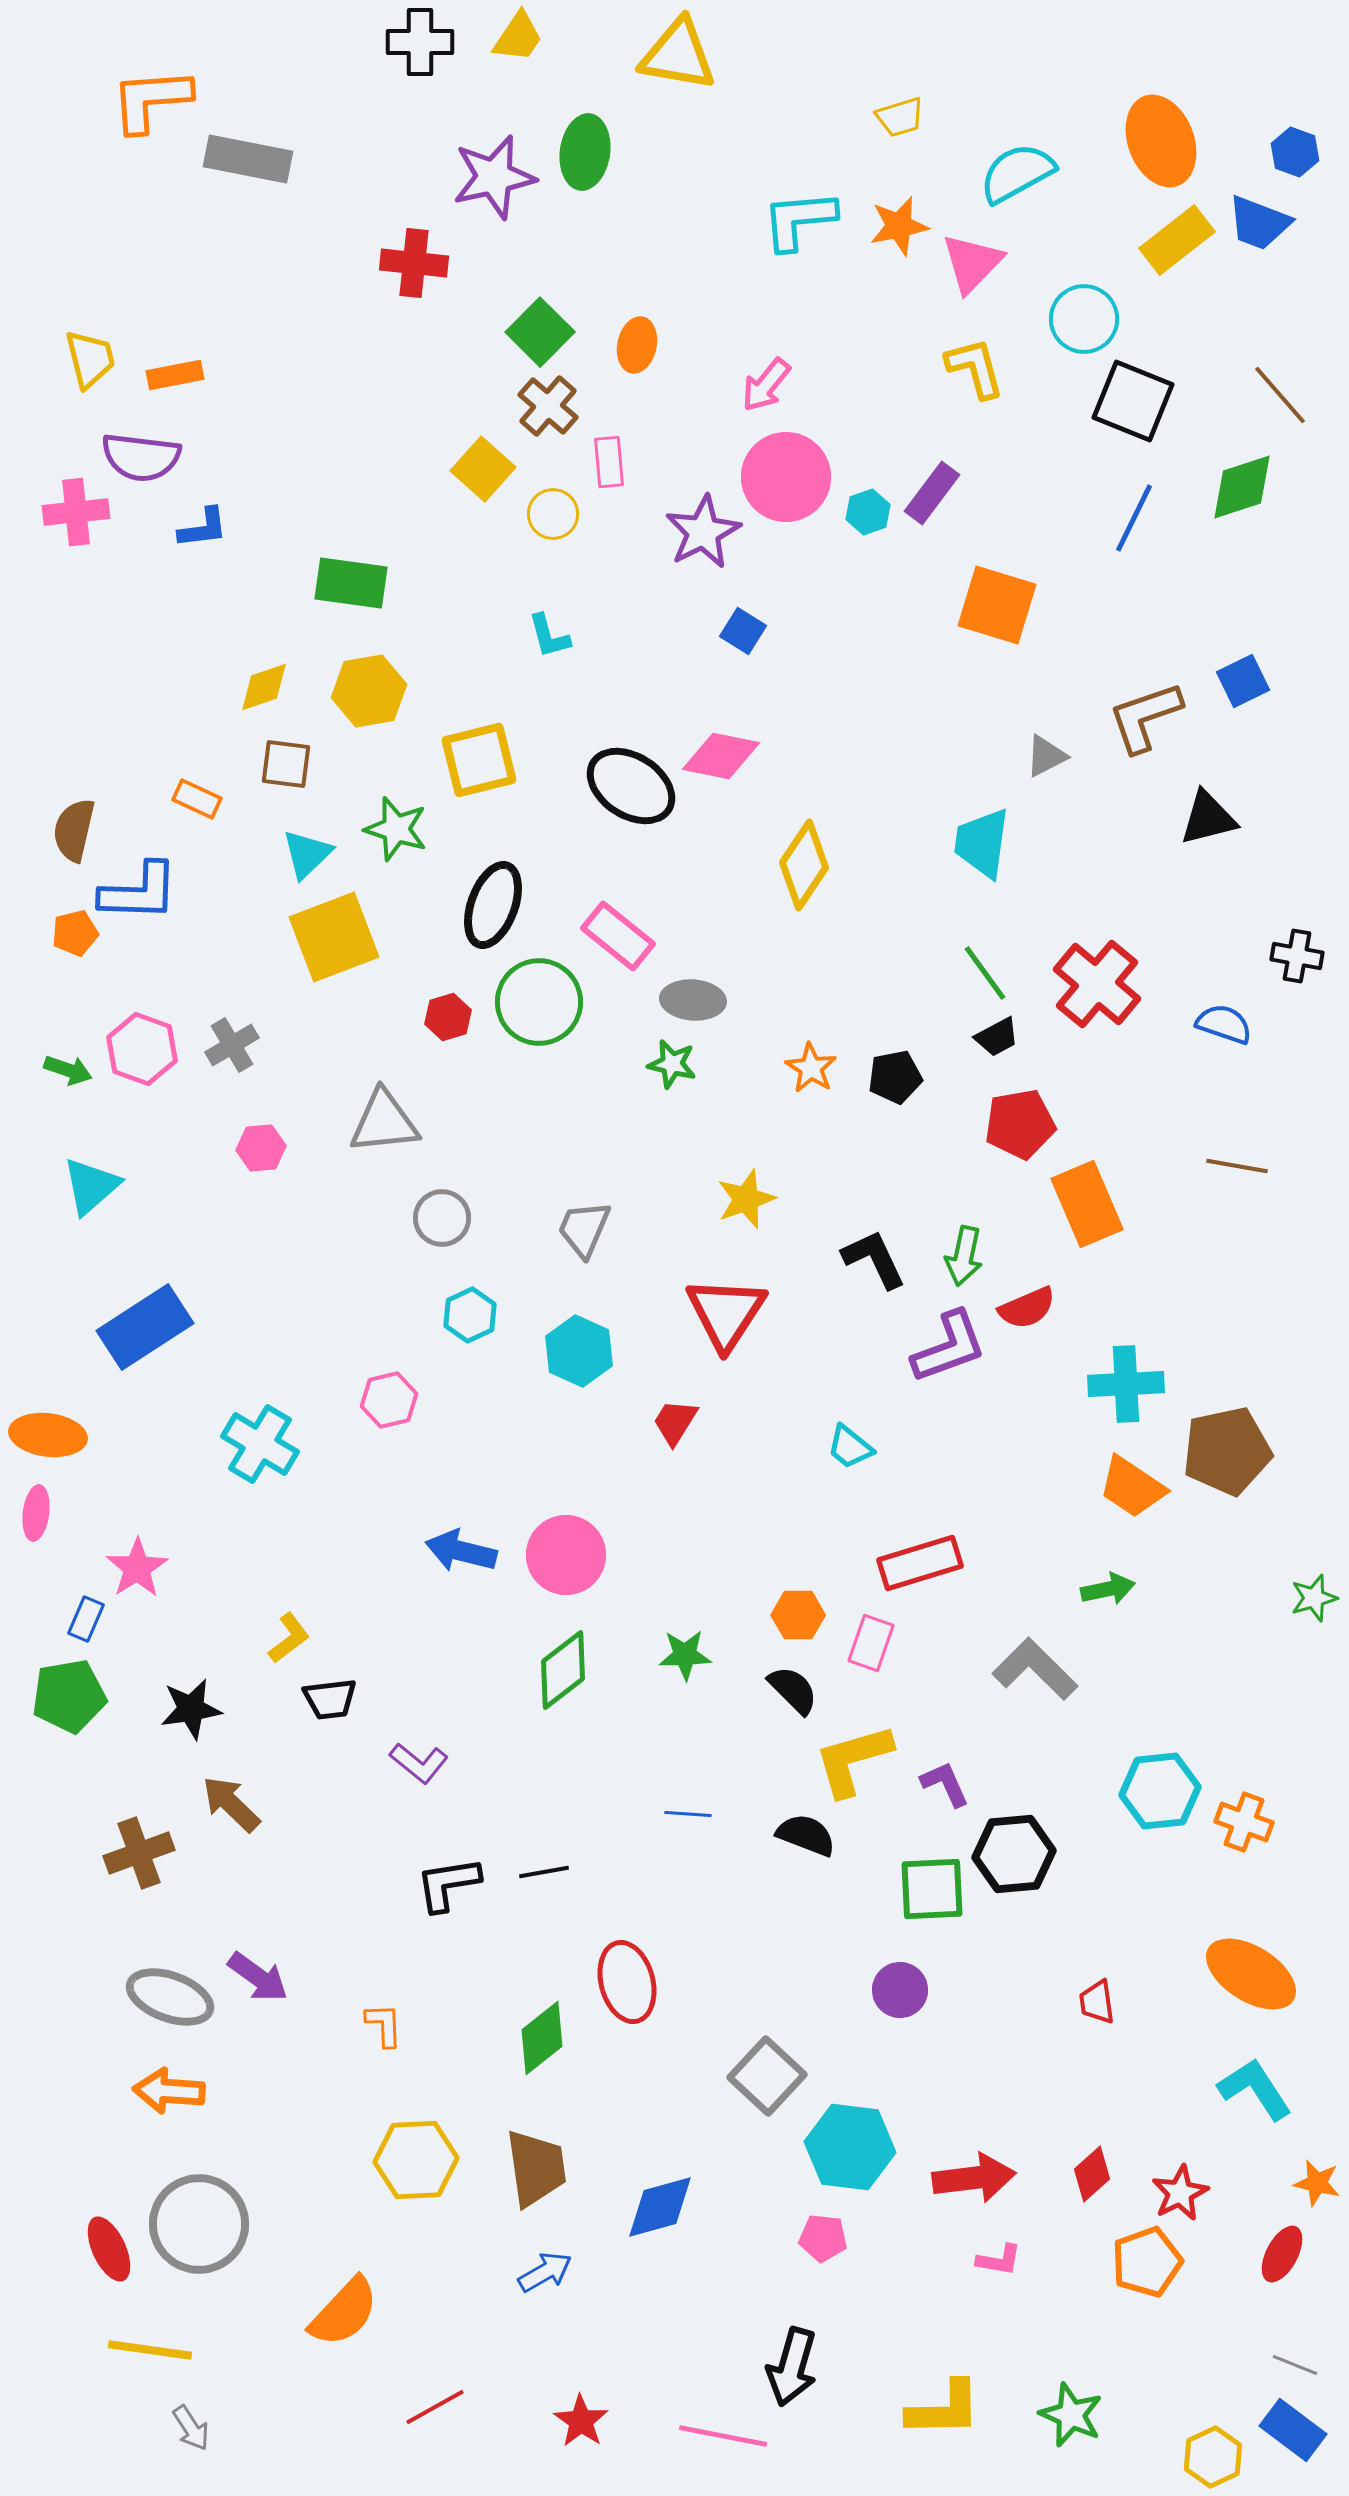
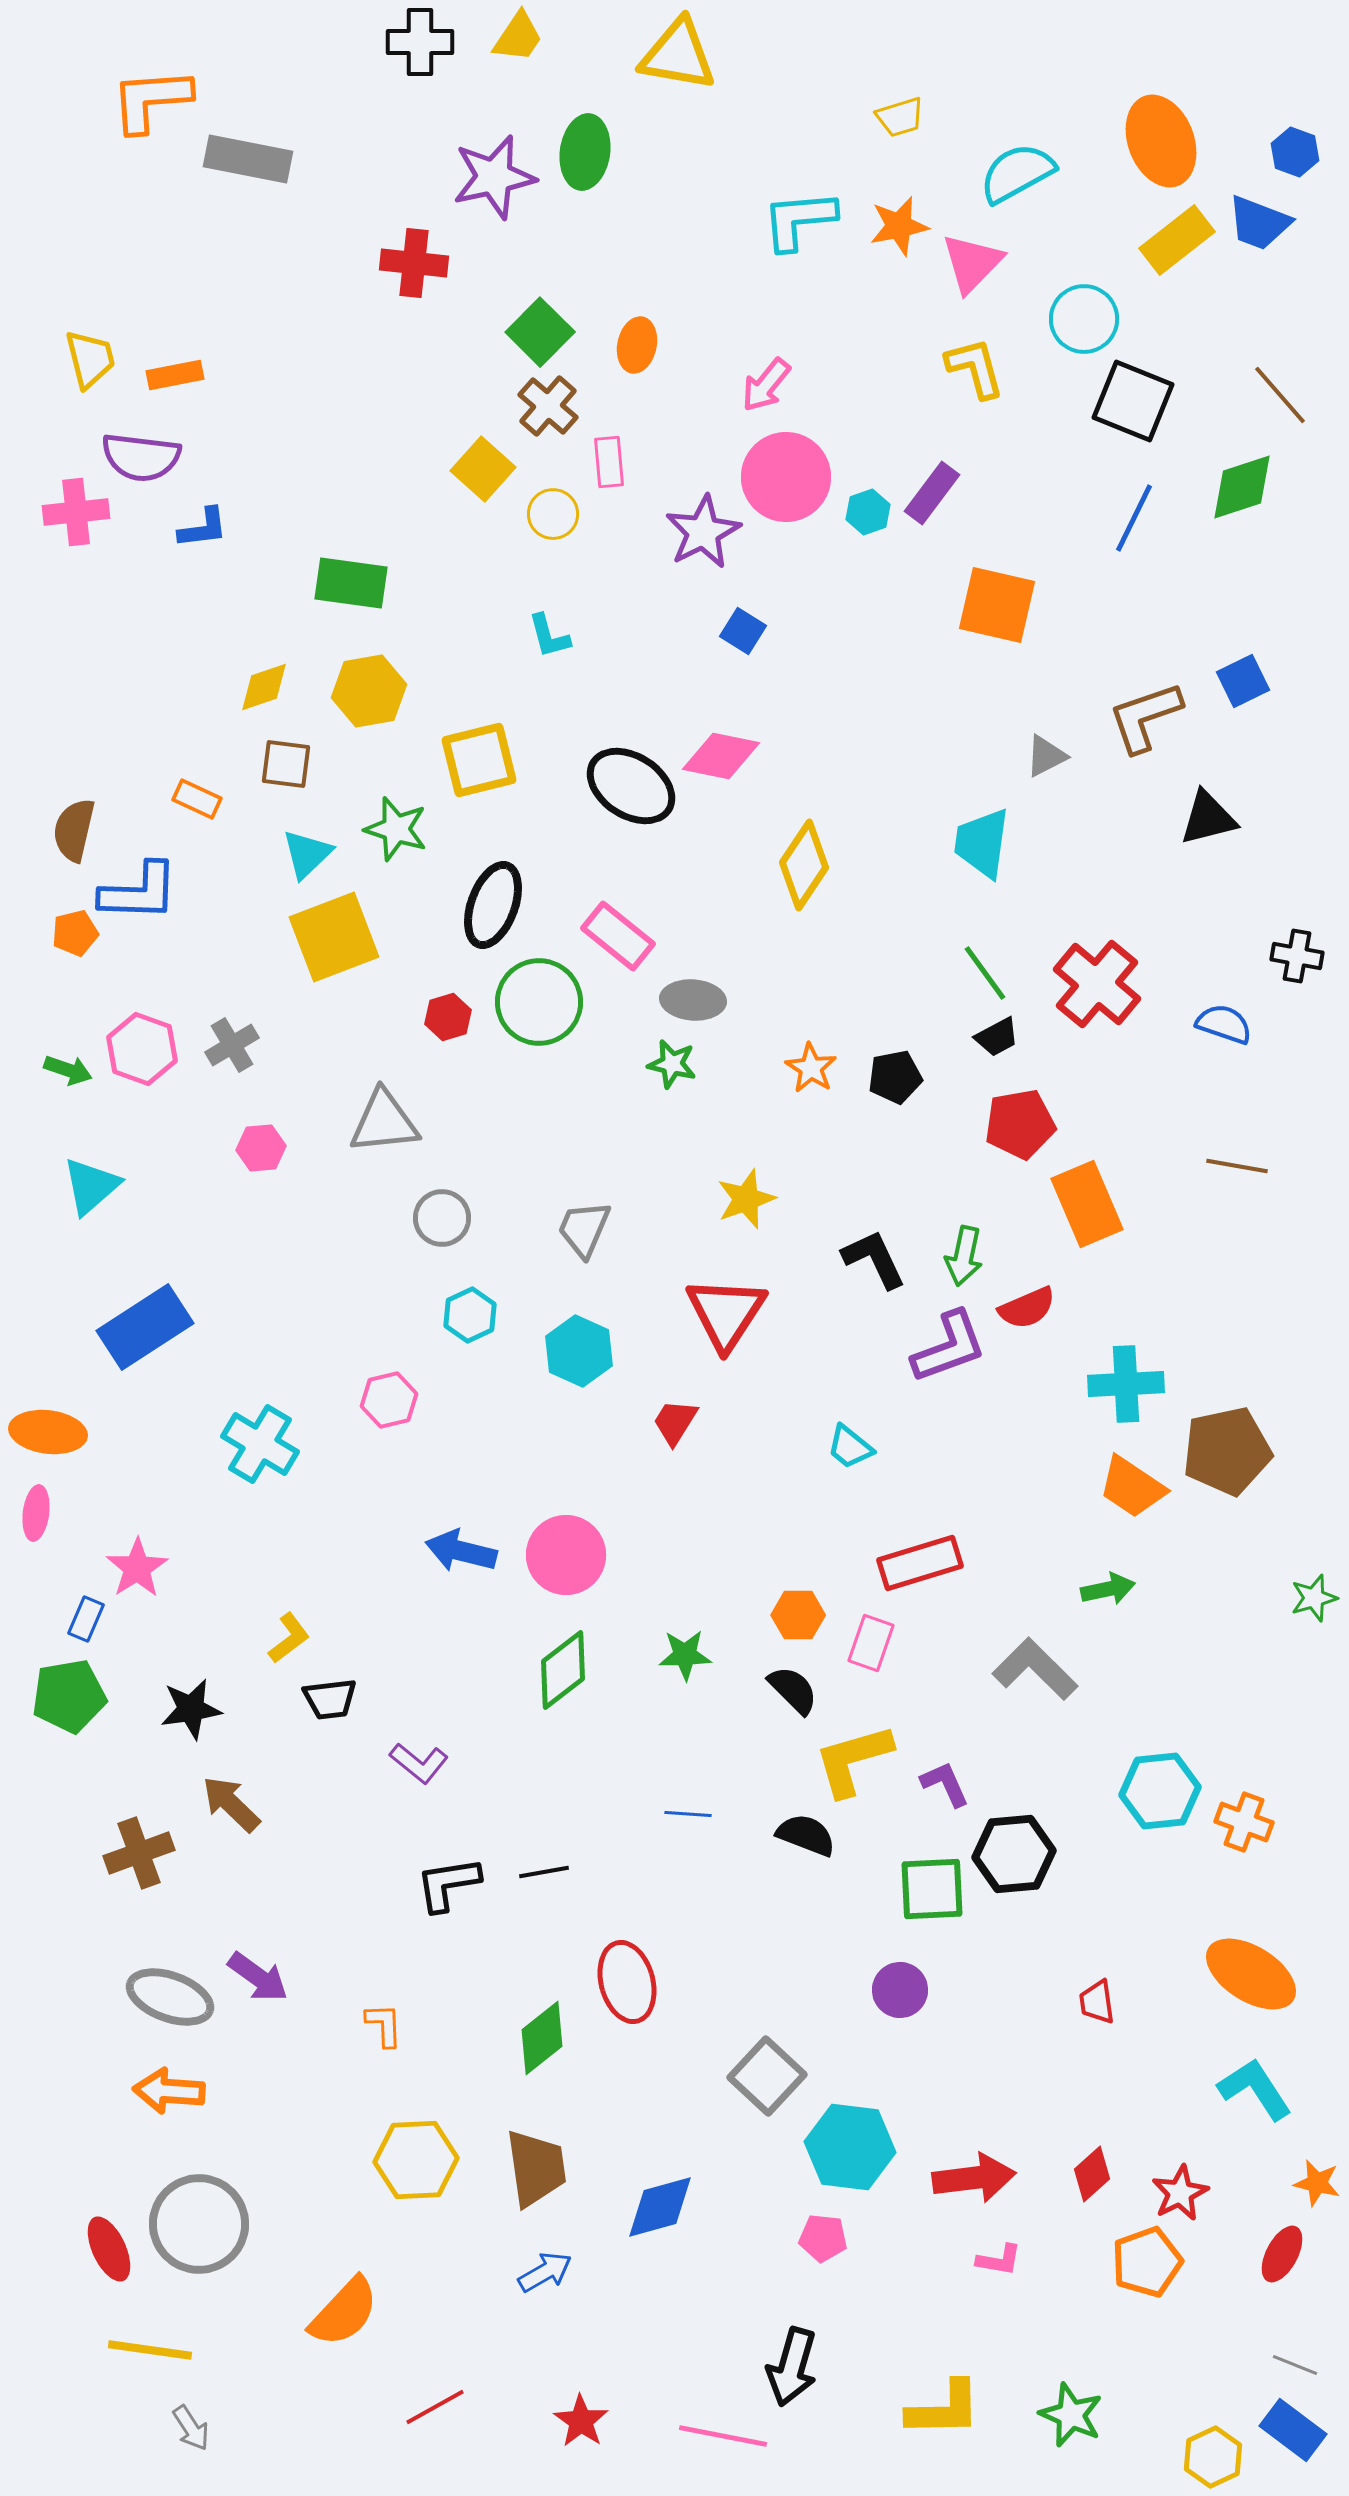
orange square at (997, 605): rotated 4 degrees counterclockwise
orange ellipse at (48, 1435): moved 3 px up
